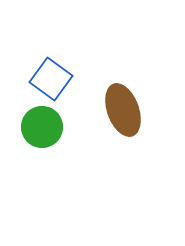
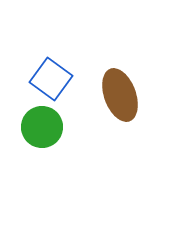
brown ellipse: moved 3 px left, 15 px up
